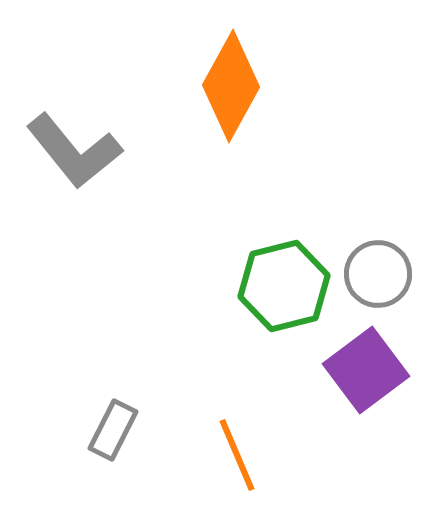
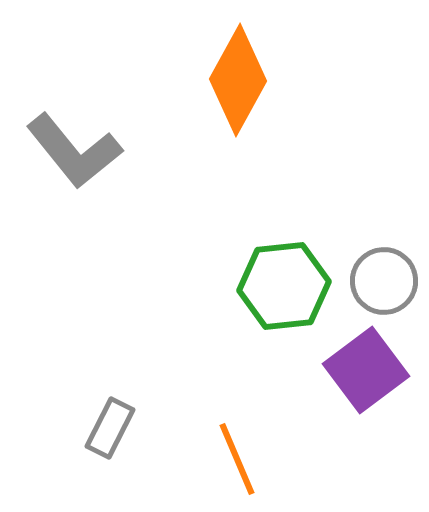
orange diamond: moved 7 px right, 6 px up
gray circle: moved 6 px right, 7 px down
green hexagon: rotated 8 degrees clockwise
gray rectangle: moved 3 px left, 2 px up
orange line: moved 4 px down
